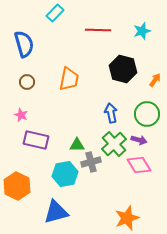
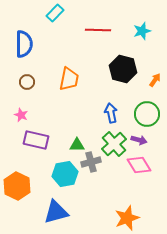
blue semicircle: rotated 16 degrees clockwise
